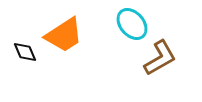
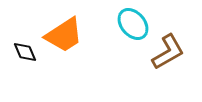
cyan ellipse: moved 1 px right
brown L-shape: moved 8 px right, 6 px up
